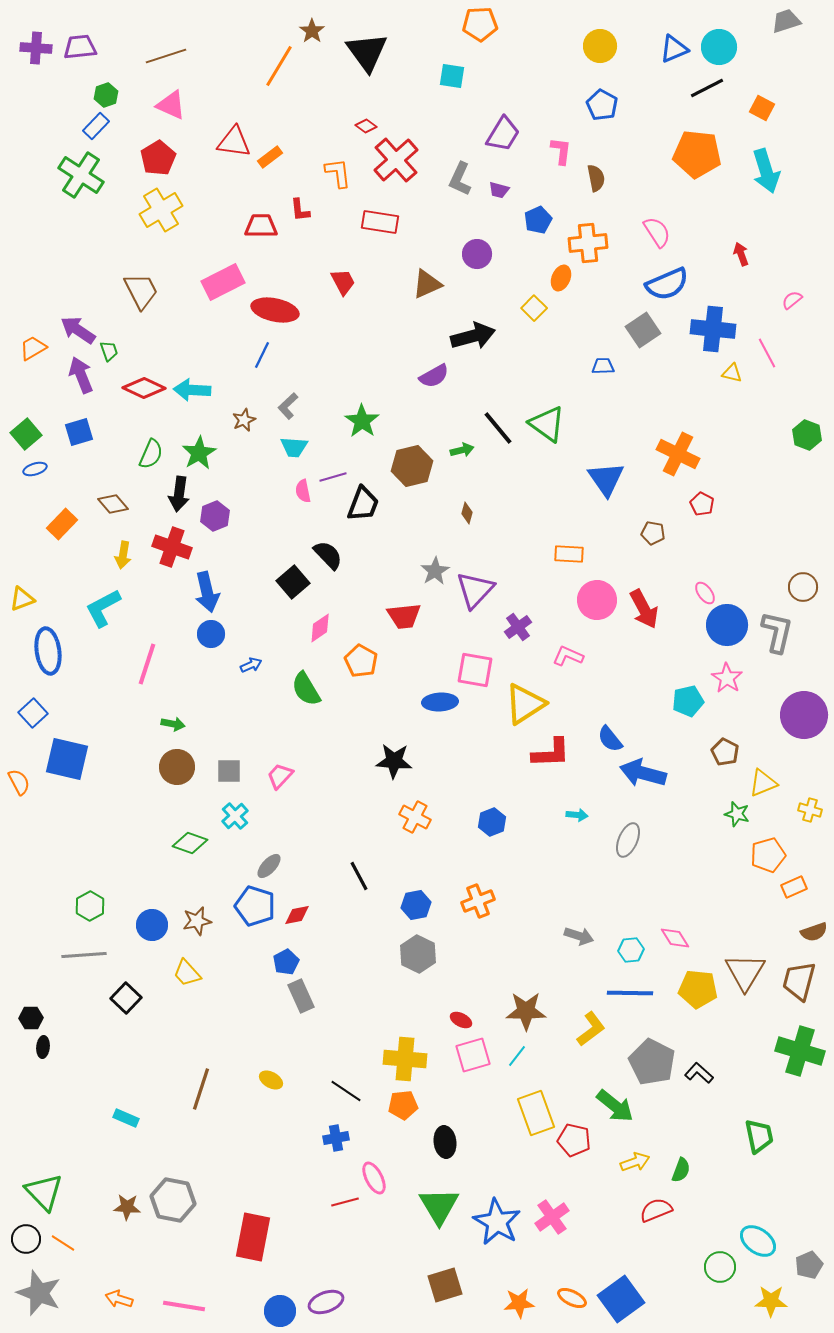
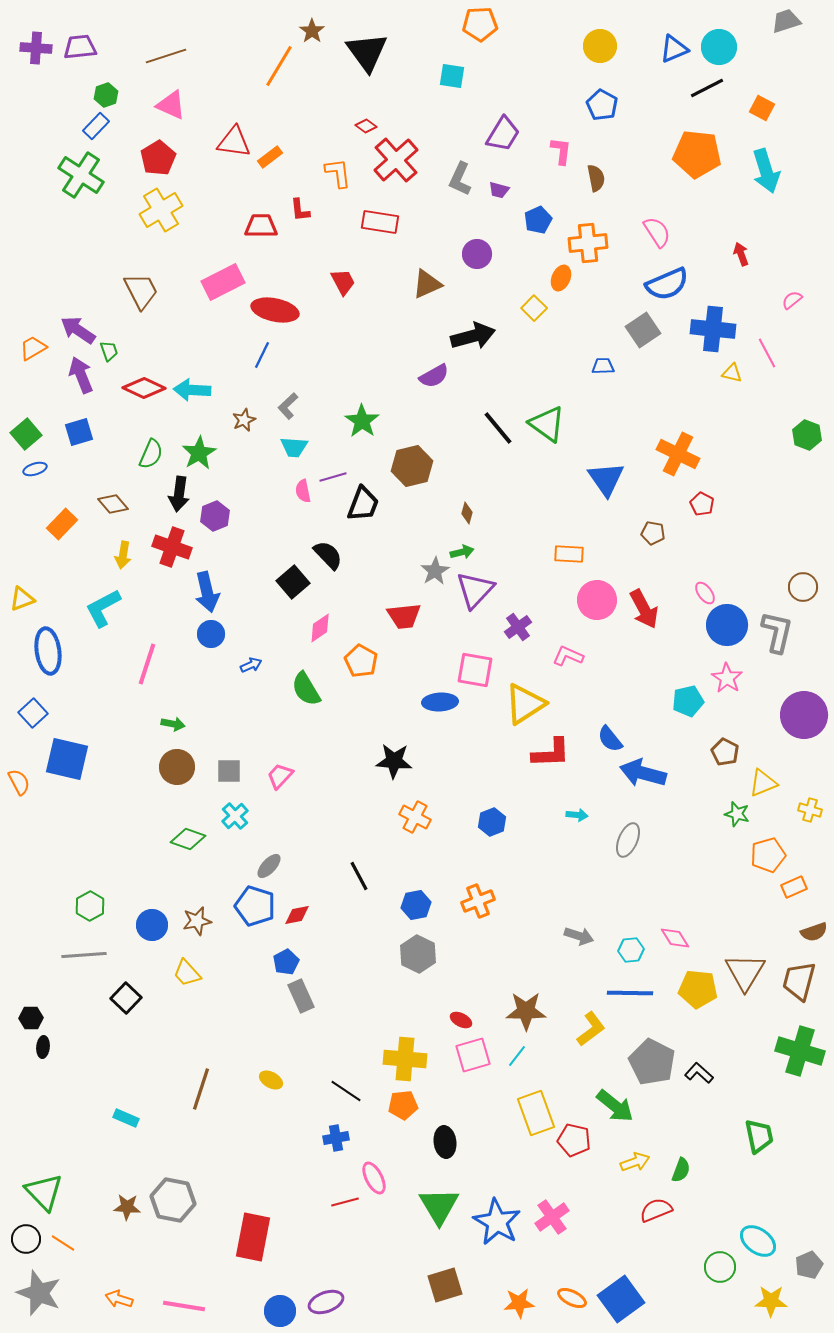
green arrow at (462, 450): moved 102 px down
green diamond at (190, 843): moved 2 px left, 4 px up
